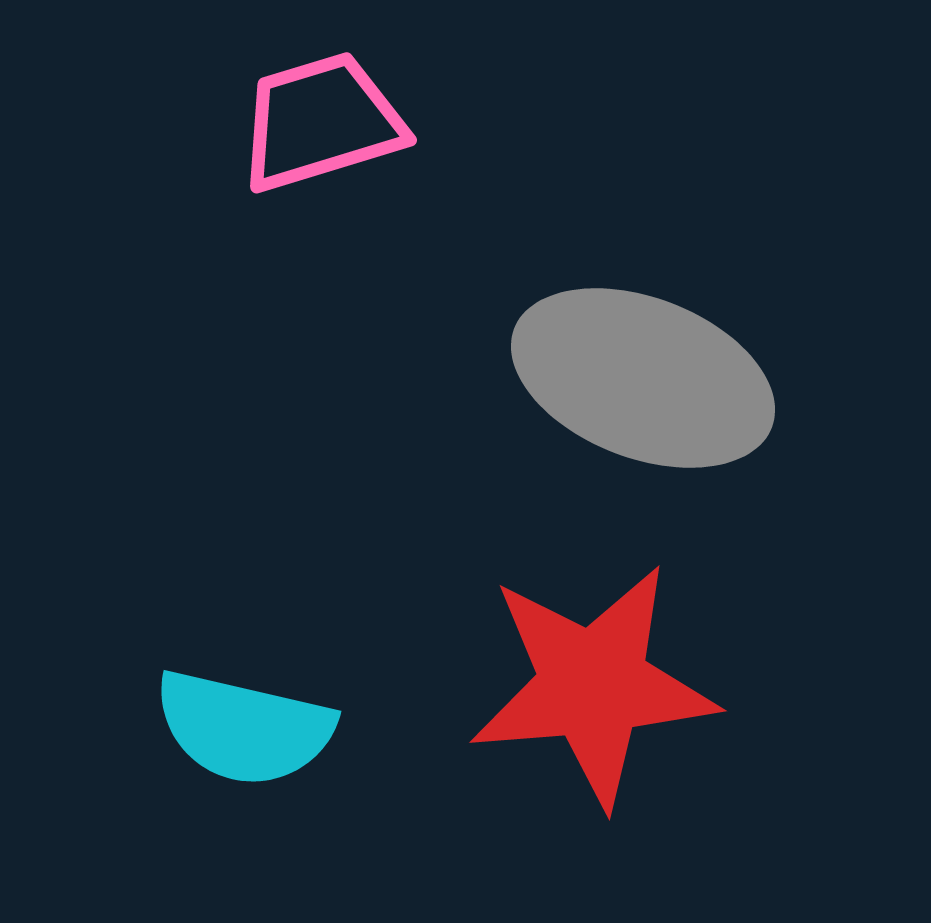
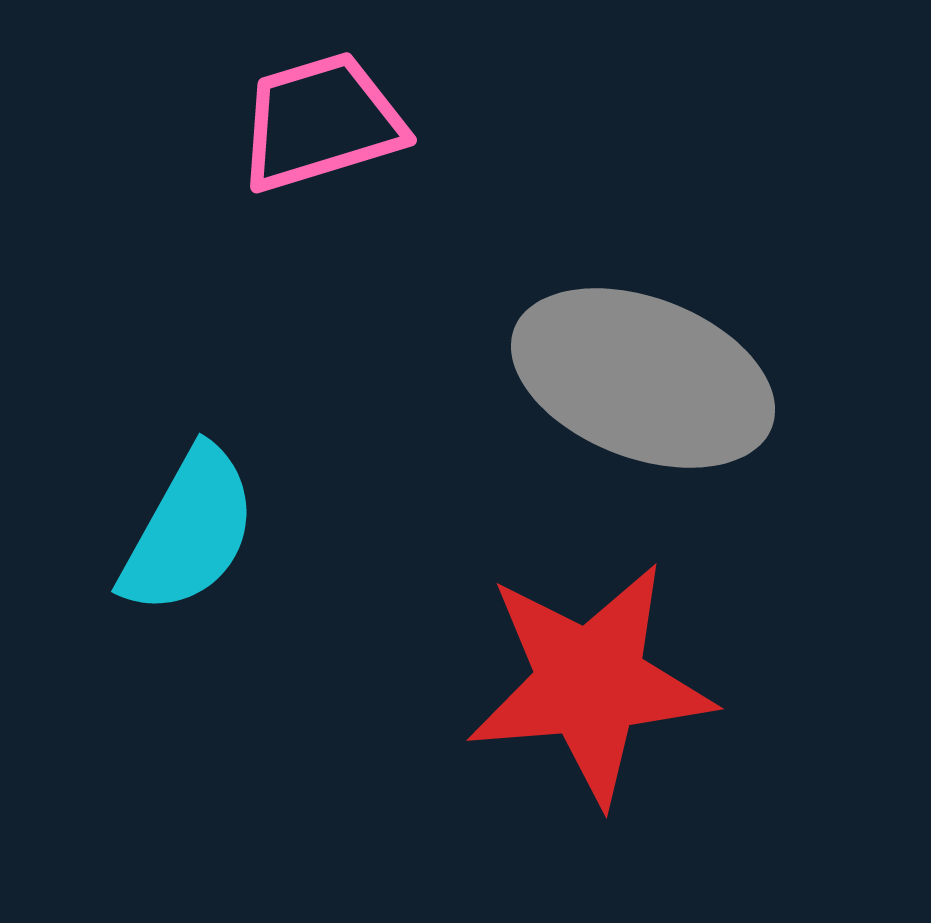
red star: moved 3 px left, 2 px up
cyan semicircle: moved 55 px left, 197 px up; rotated 74 degrees counterclockwise
